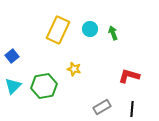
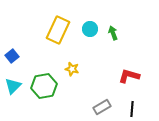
yellow star: moved 2 px left
